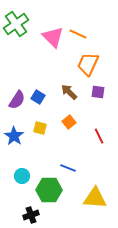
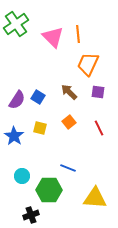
orange line: rotated 60 degrees clockwise
red line: moved 8 px up
